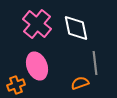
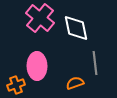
pink cross: moved 3 px right, 6 px up
pink ellipse: rotated 20 degrees clockwise
orange semicircle: moved 5 px left
